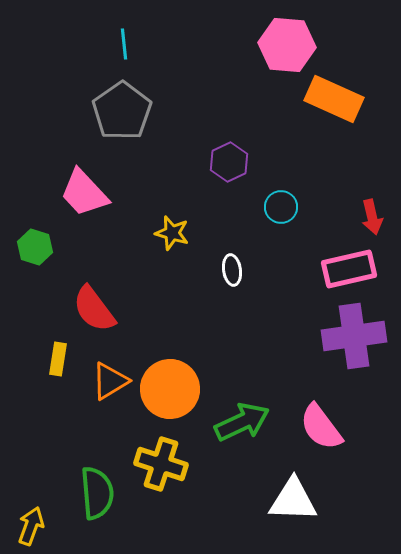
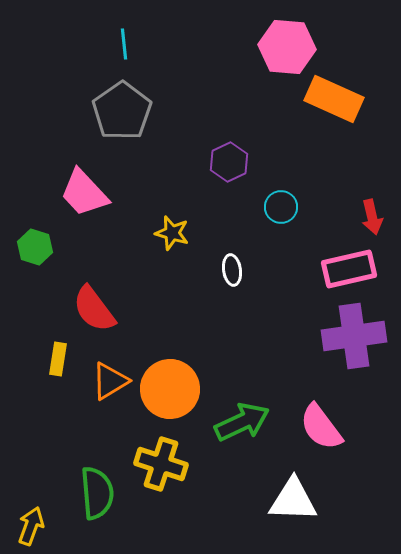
pink hexagon: moved 2 px down
